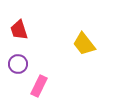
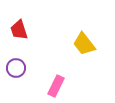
purple circle: moved 2 px left, 4 px down
pink rectangle: moved 17 px right
